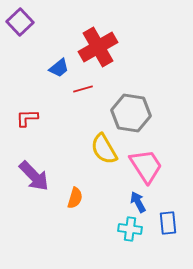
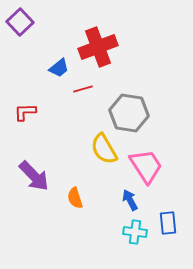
red cross: rotated 9 degrees clockwise
gray hexagon: moved 2 px left
red L-shape: moved 2 px left, 6 px up
orange semicircle: rotated 145 degrees clockwise
blue arrow: moved 8 px left, 2 px up
cyan cross: moved 5 px right, 3 px down
